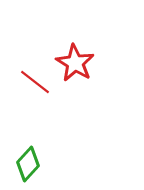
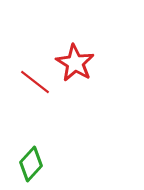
green diamond: moved 3 px right
